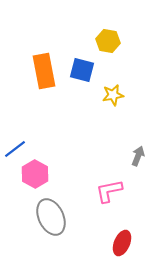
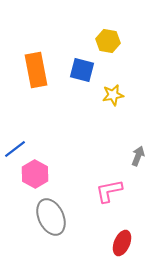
orange rectangle: moved 8 px left, 1 px up
